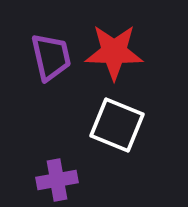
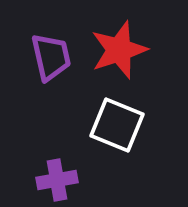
red star: moved 5 px right, 2 px up; rotated 20 degrees counterclockwise
